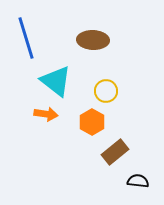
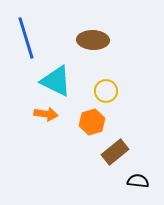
cyan triangle: rotated 12 degrees counterclockwise
orange hexagon: rotated 15 degrees clockwise
